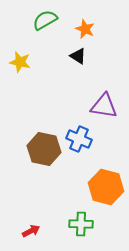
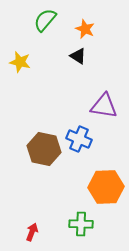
green semicircle: rotated 20 degrees counterclockwise
orange hexagon: rotated 16 degrees counterclockwise
red arrow: moved 1 px right, 1 px down; rotated 42 degrees counterclockwise
